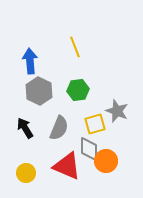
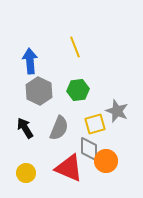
red triangle: moved 2 px right, 2 px down
